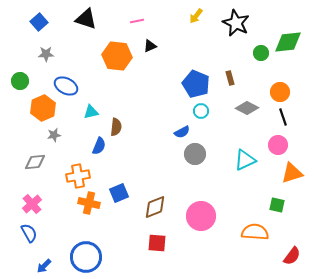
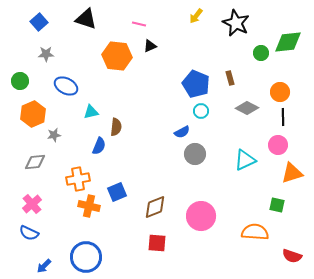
pink line at (137, 21): moved 2 px right, 3 px down; rotated 24 degrees clockwise
orange hexagon at (43, 108): moved 10 px left, 6 px down
black line at (283, 117): rotated 18 degrees clockwise
orange cross at (78, 176): moved 3 px down
blue square at (119, 193): moved 2 px left, 1 px up
orange cross at (89, 203): moved 3 px down
blue semicircle at (29, 233): rotated 144 degrees clockwise
red semicircle at (292, 256): rotated 72 degrees clockwise
